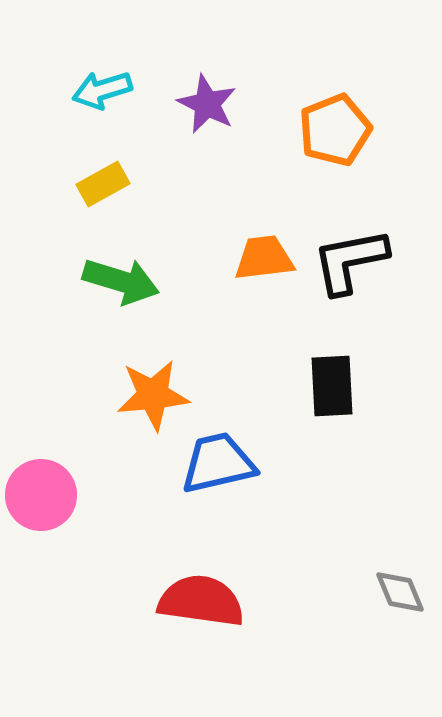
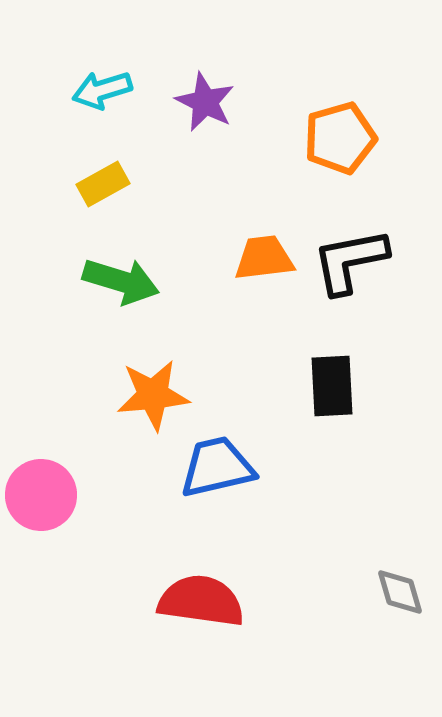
purple star: moved 2 px left, 2 px up
orange pentagon: moved 5 px right, 8 px down; rotated 6 degrees clockwise
blue trapezoid: moved 1 px left, 4 px down
gray diamond: rotated 6 degrees clockwise
